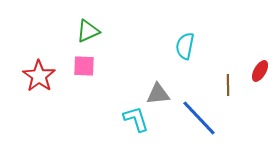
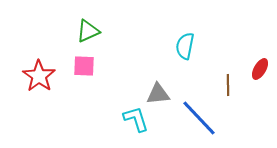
red ellipse: moved 2 px up
